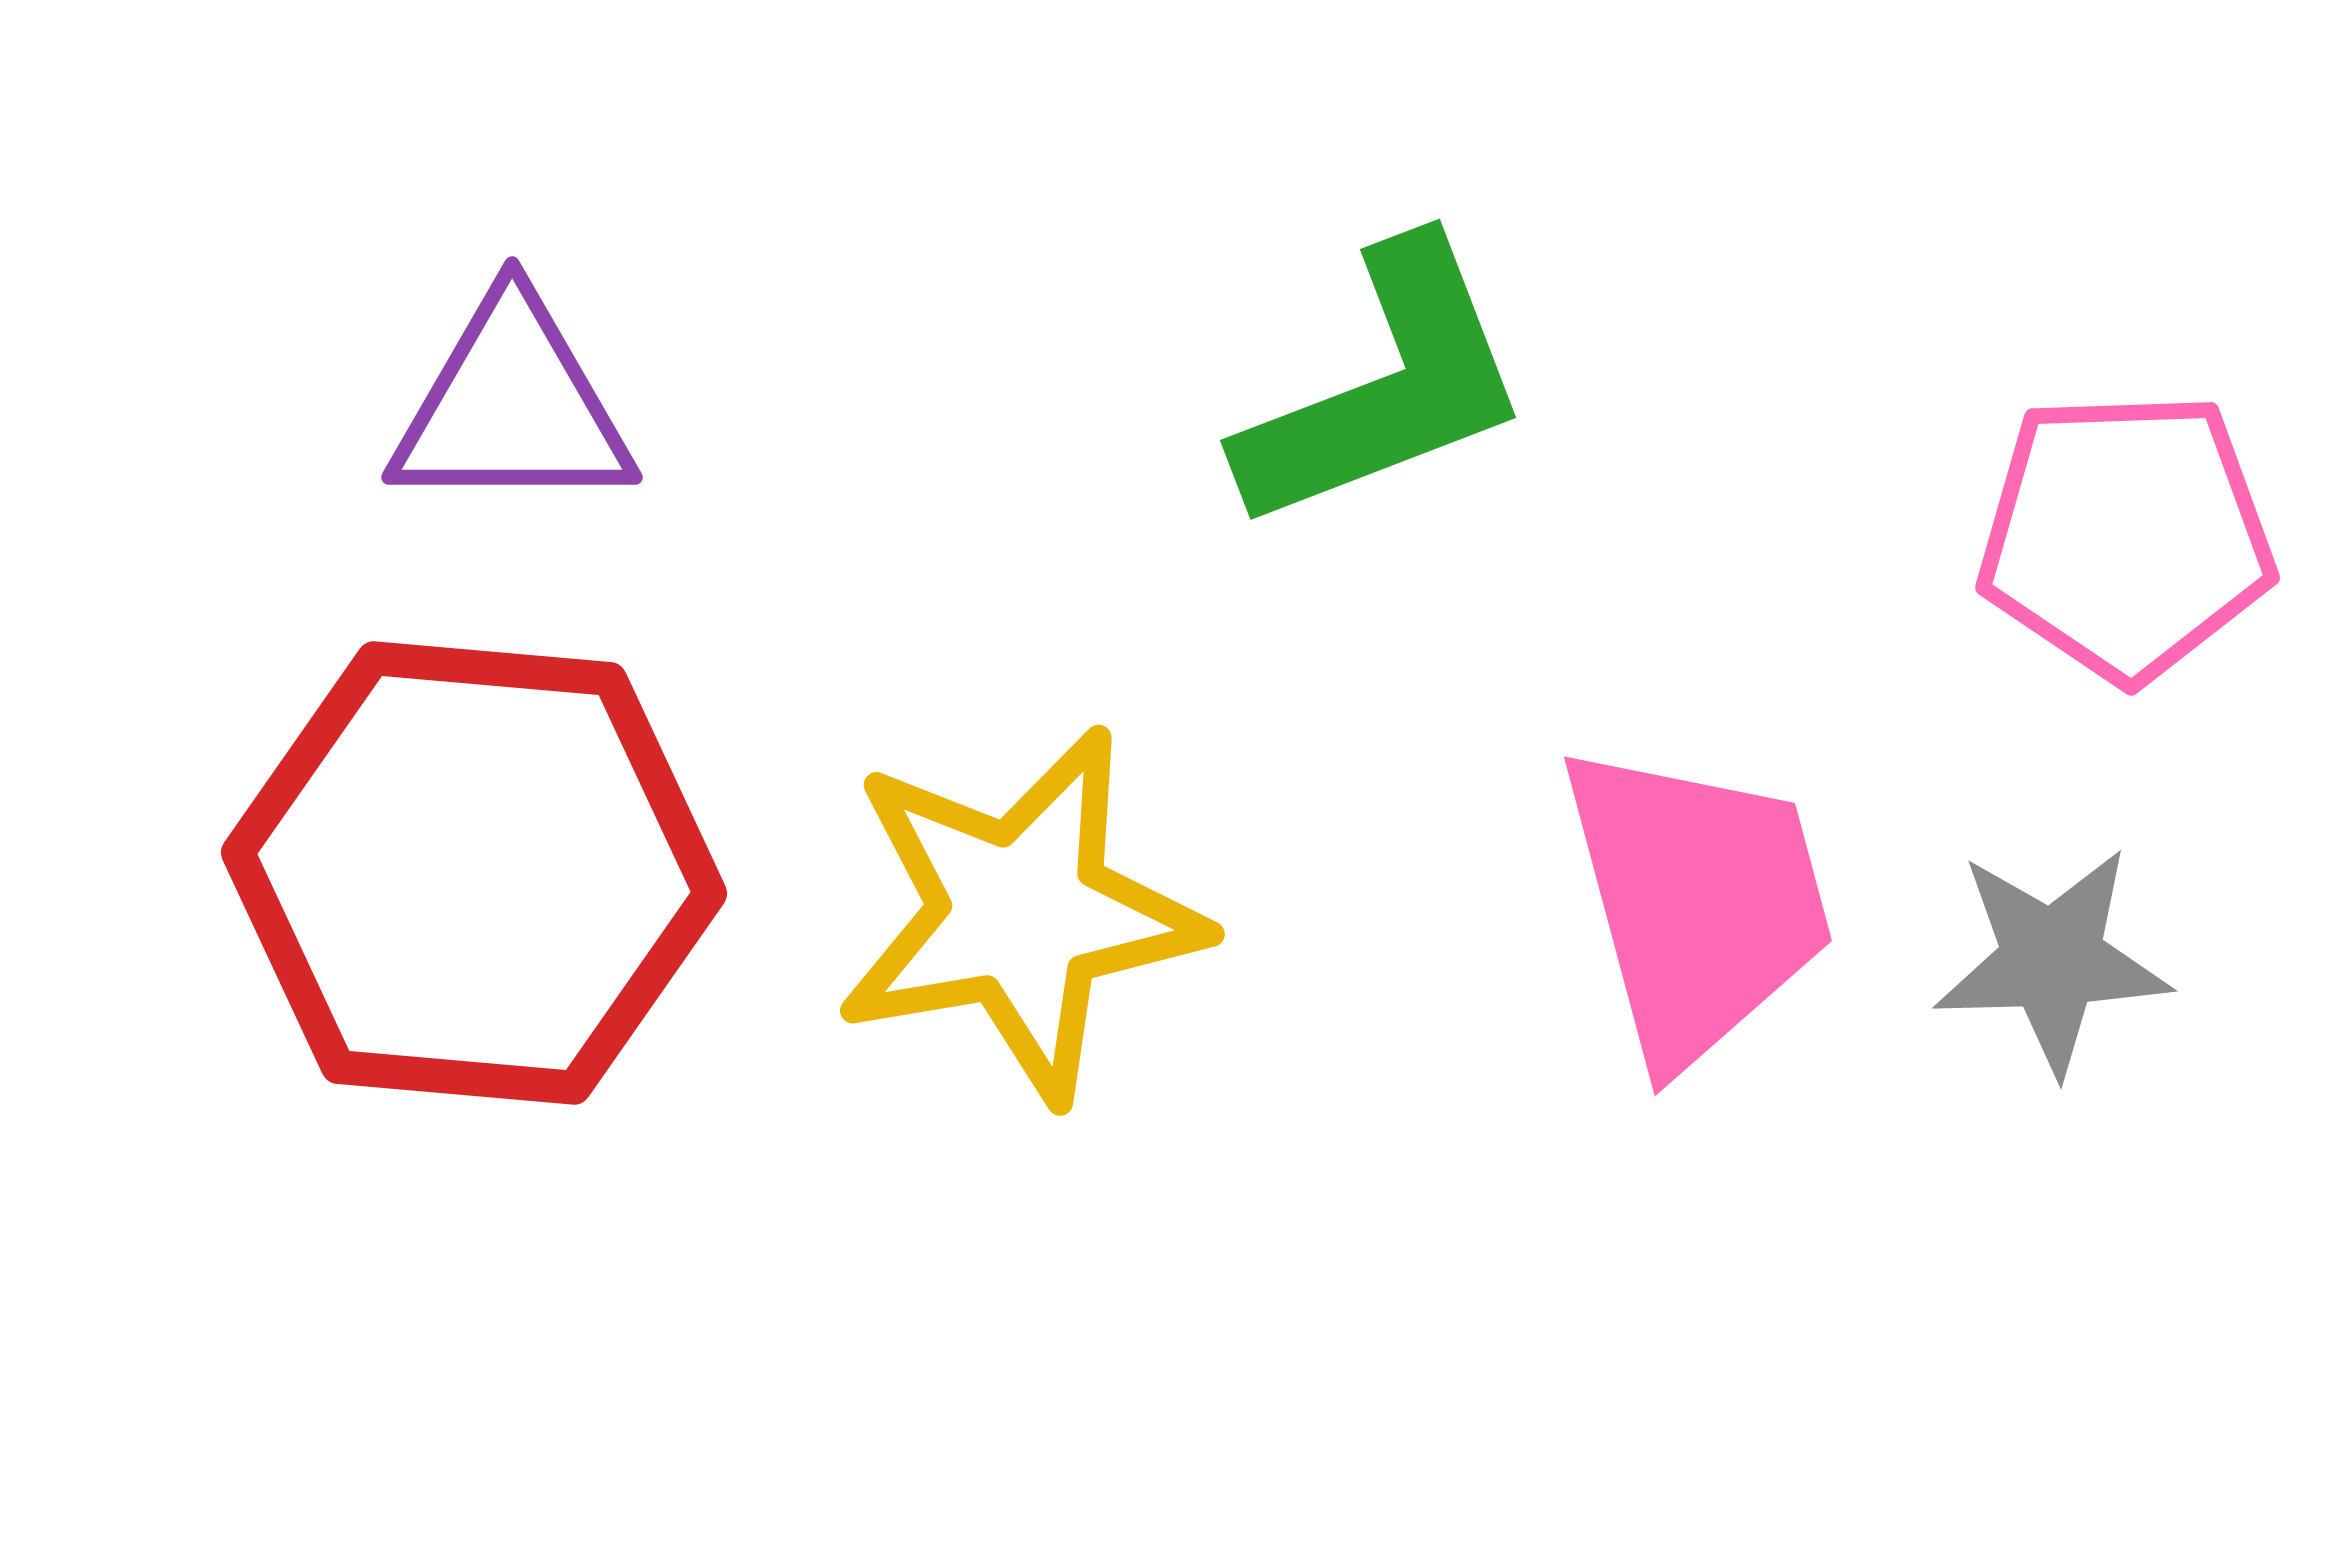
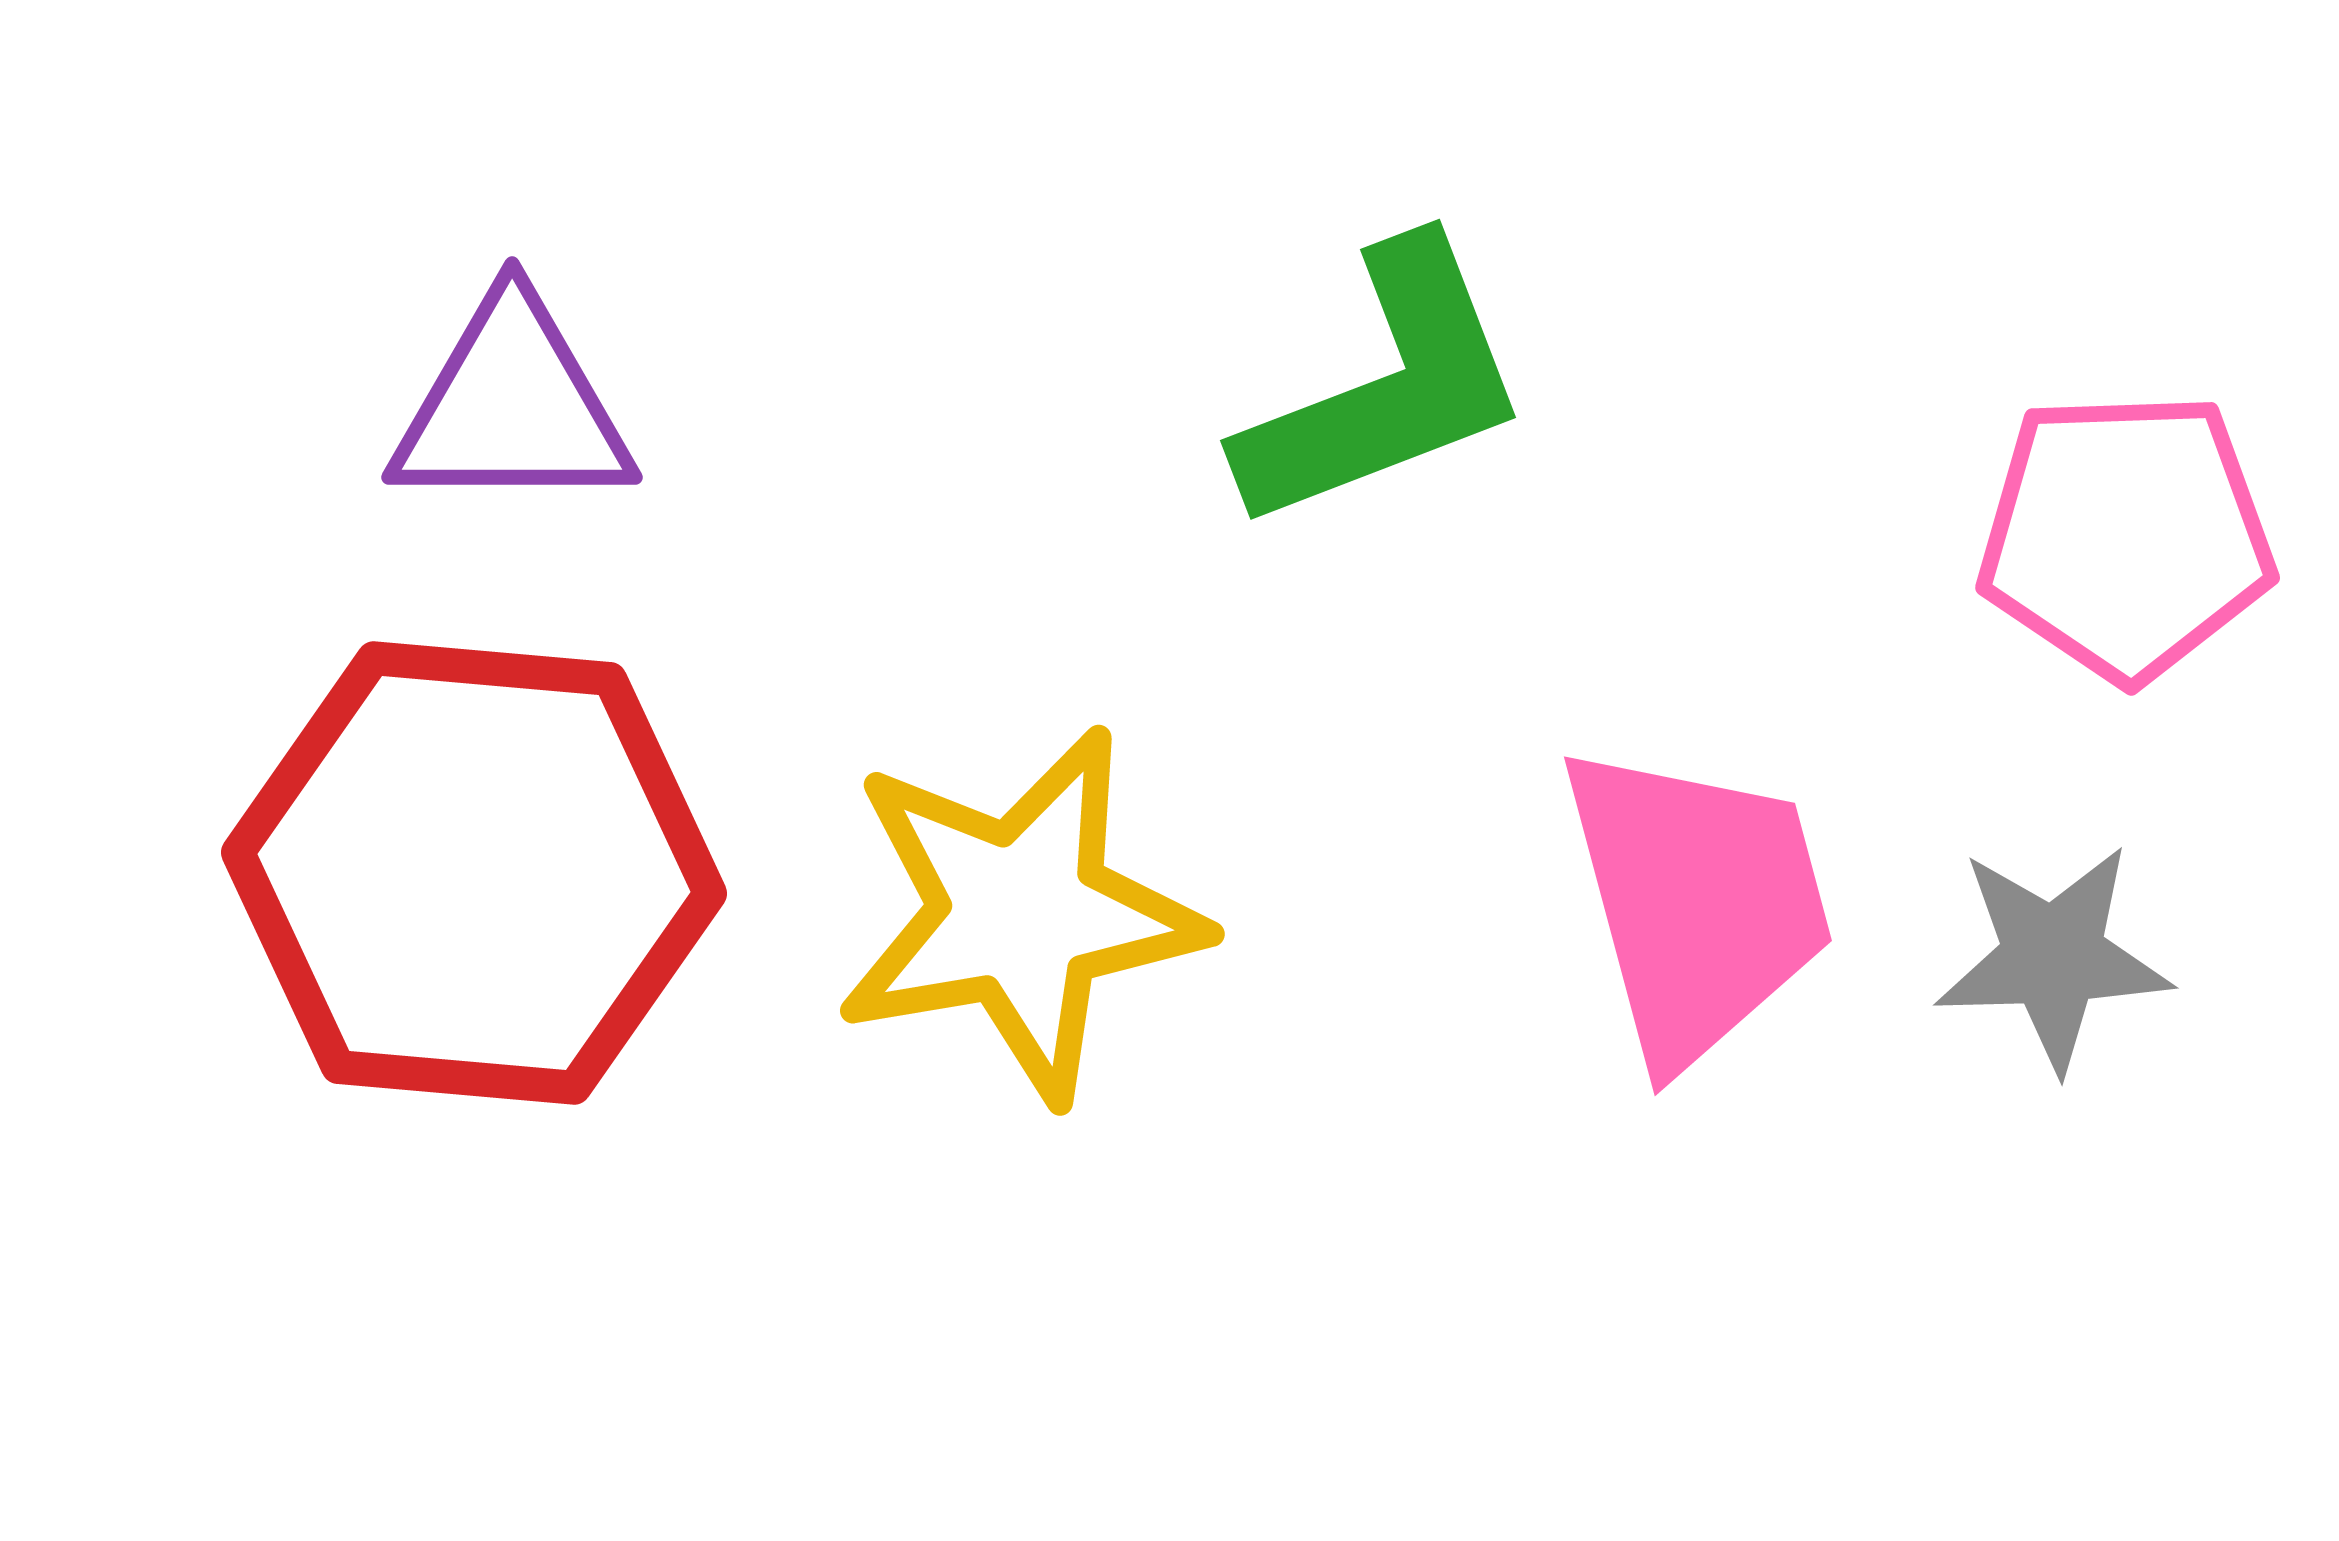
gray star: moved 1 px right, 3 px up
